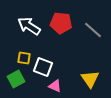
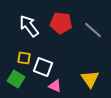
white arrow: rotated 20 degrees clockwise
green square: rotated 30 degrees counterclockwise
